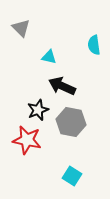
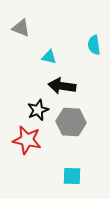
gray triangle: rotated 24 degrees counterclockwise
black arrow: rotated 16 degrees counterclockwise
gray hexagon: rotated 8 degrees counterclockwise
cyan square: rotated 30 degrees counterclockwise
